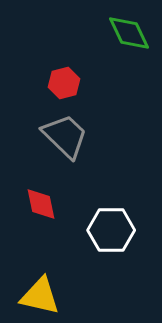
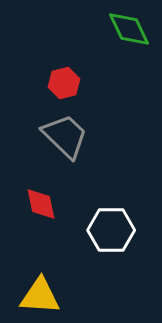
green diamond: moved 4 px up
yellow triangle: rotated 9 degrees counterclockwise
